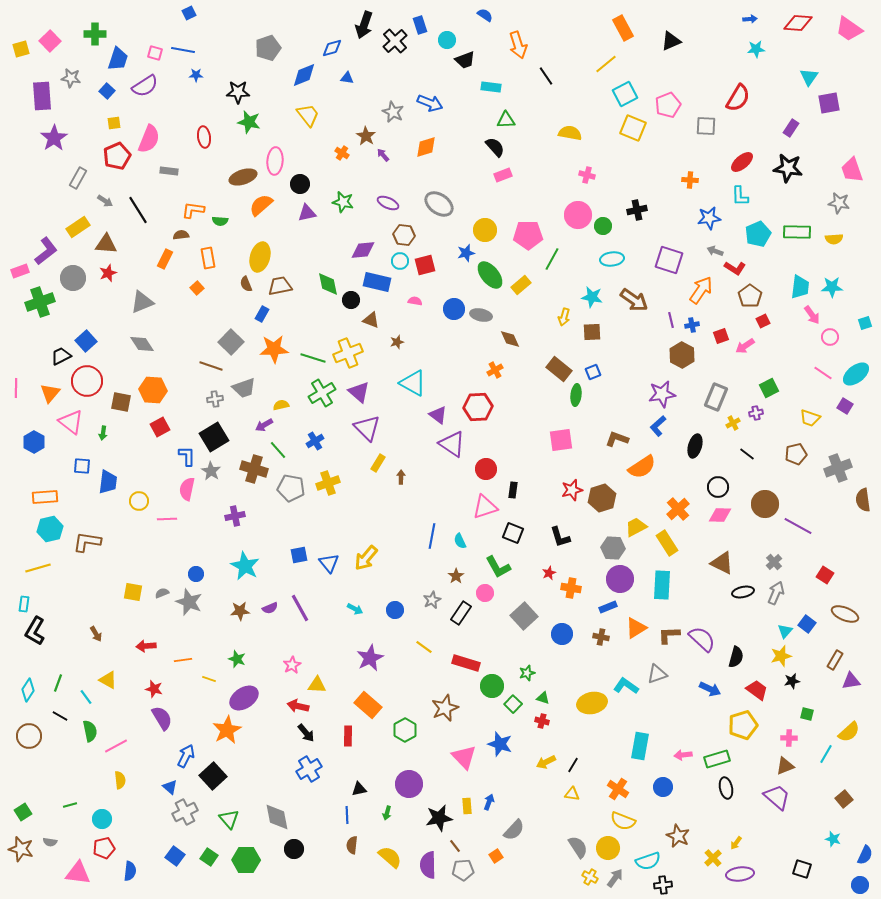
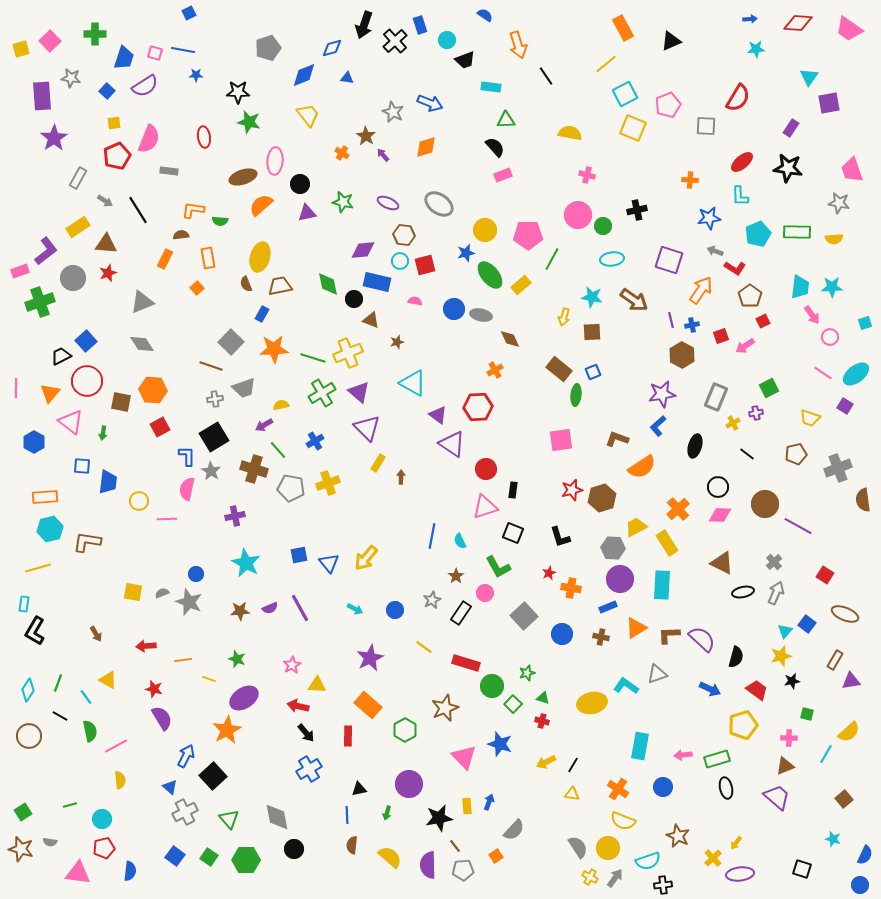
blue trapezoid at (118, 59): moved 6 px right, 1 px up
black circle at (351, 300): moved 3 px right, 1 px up
cyan star at (245, 566): moved 1 px right, 3 px up
